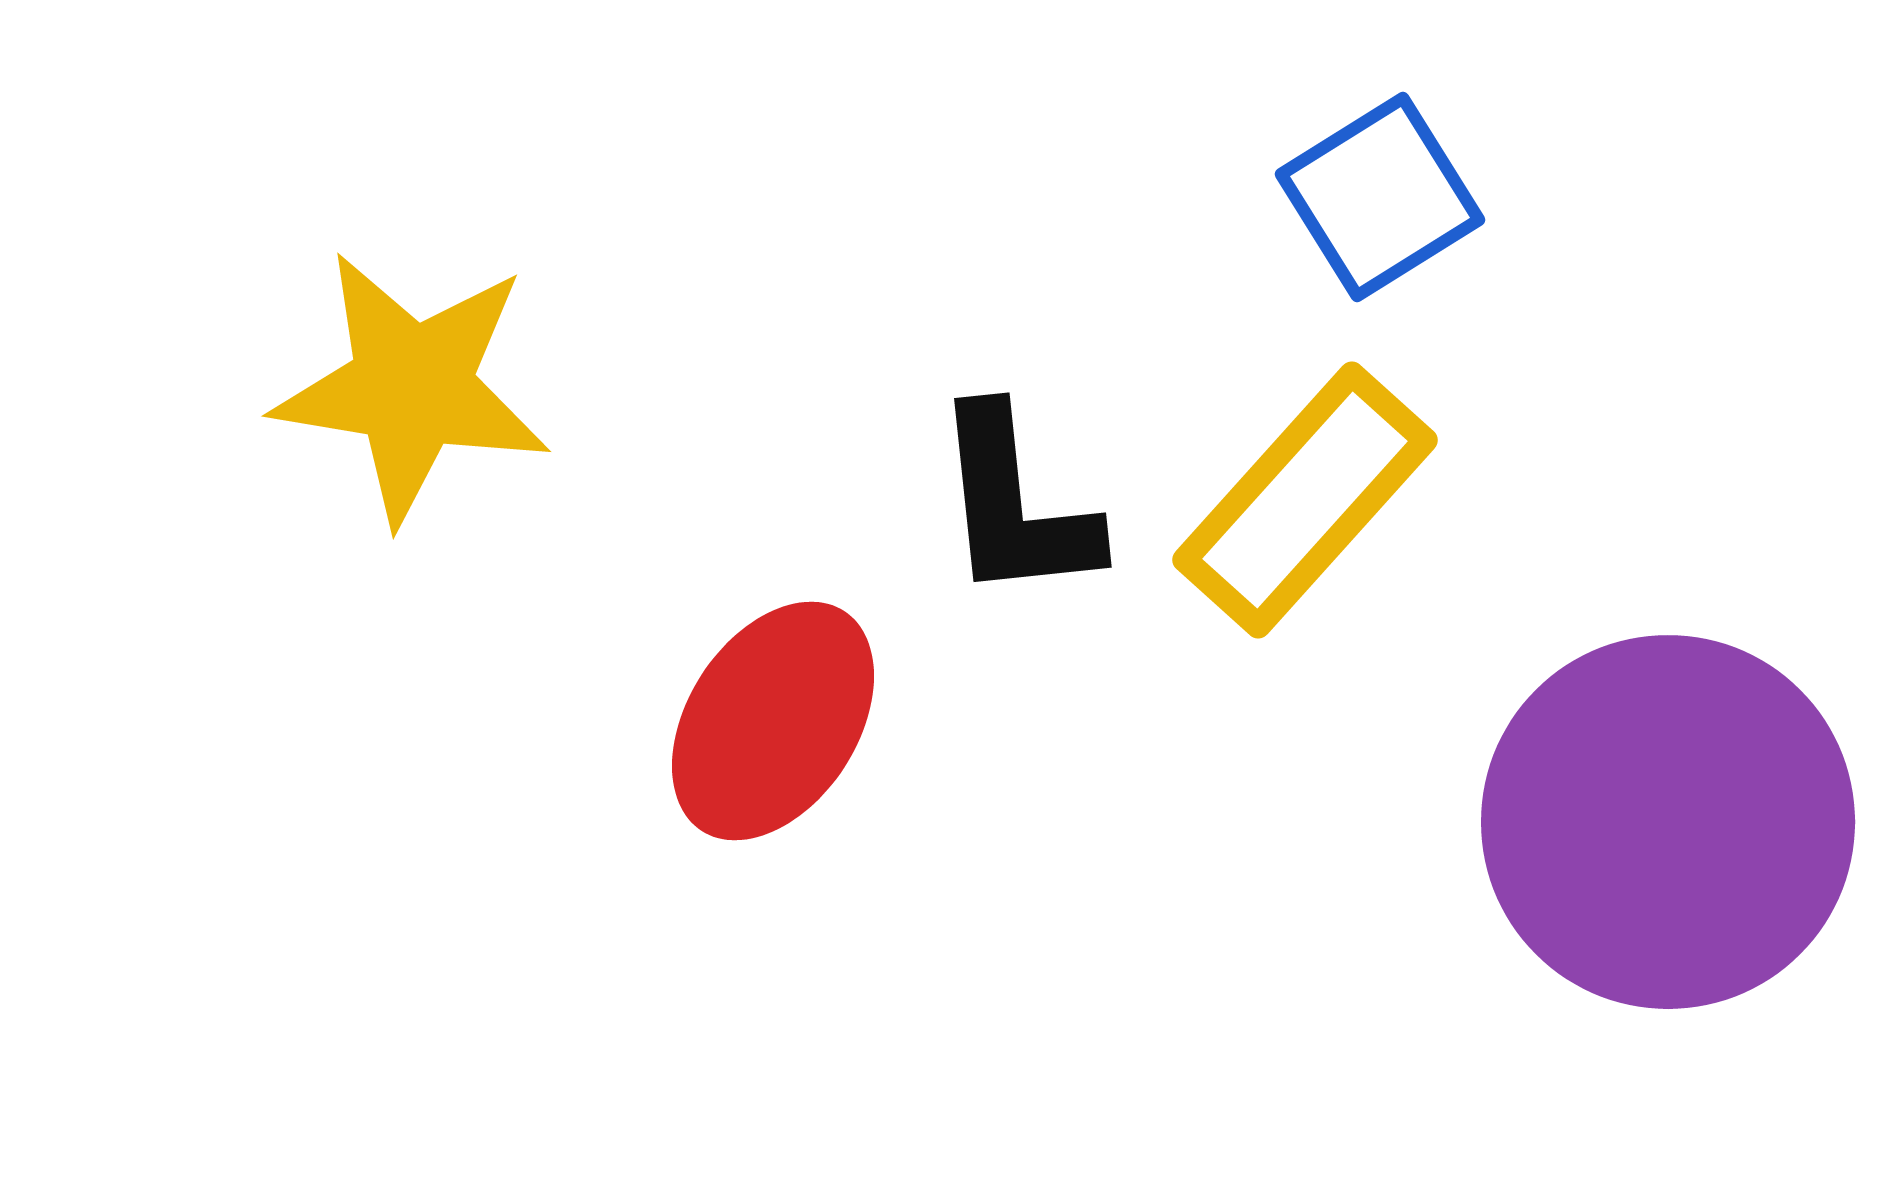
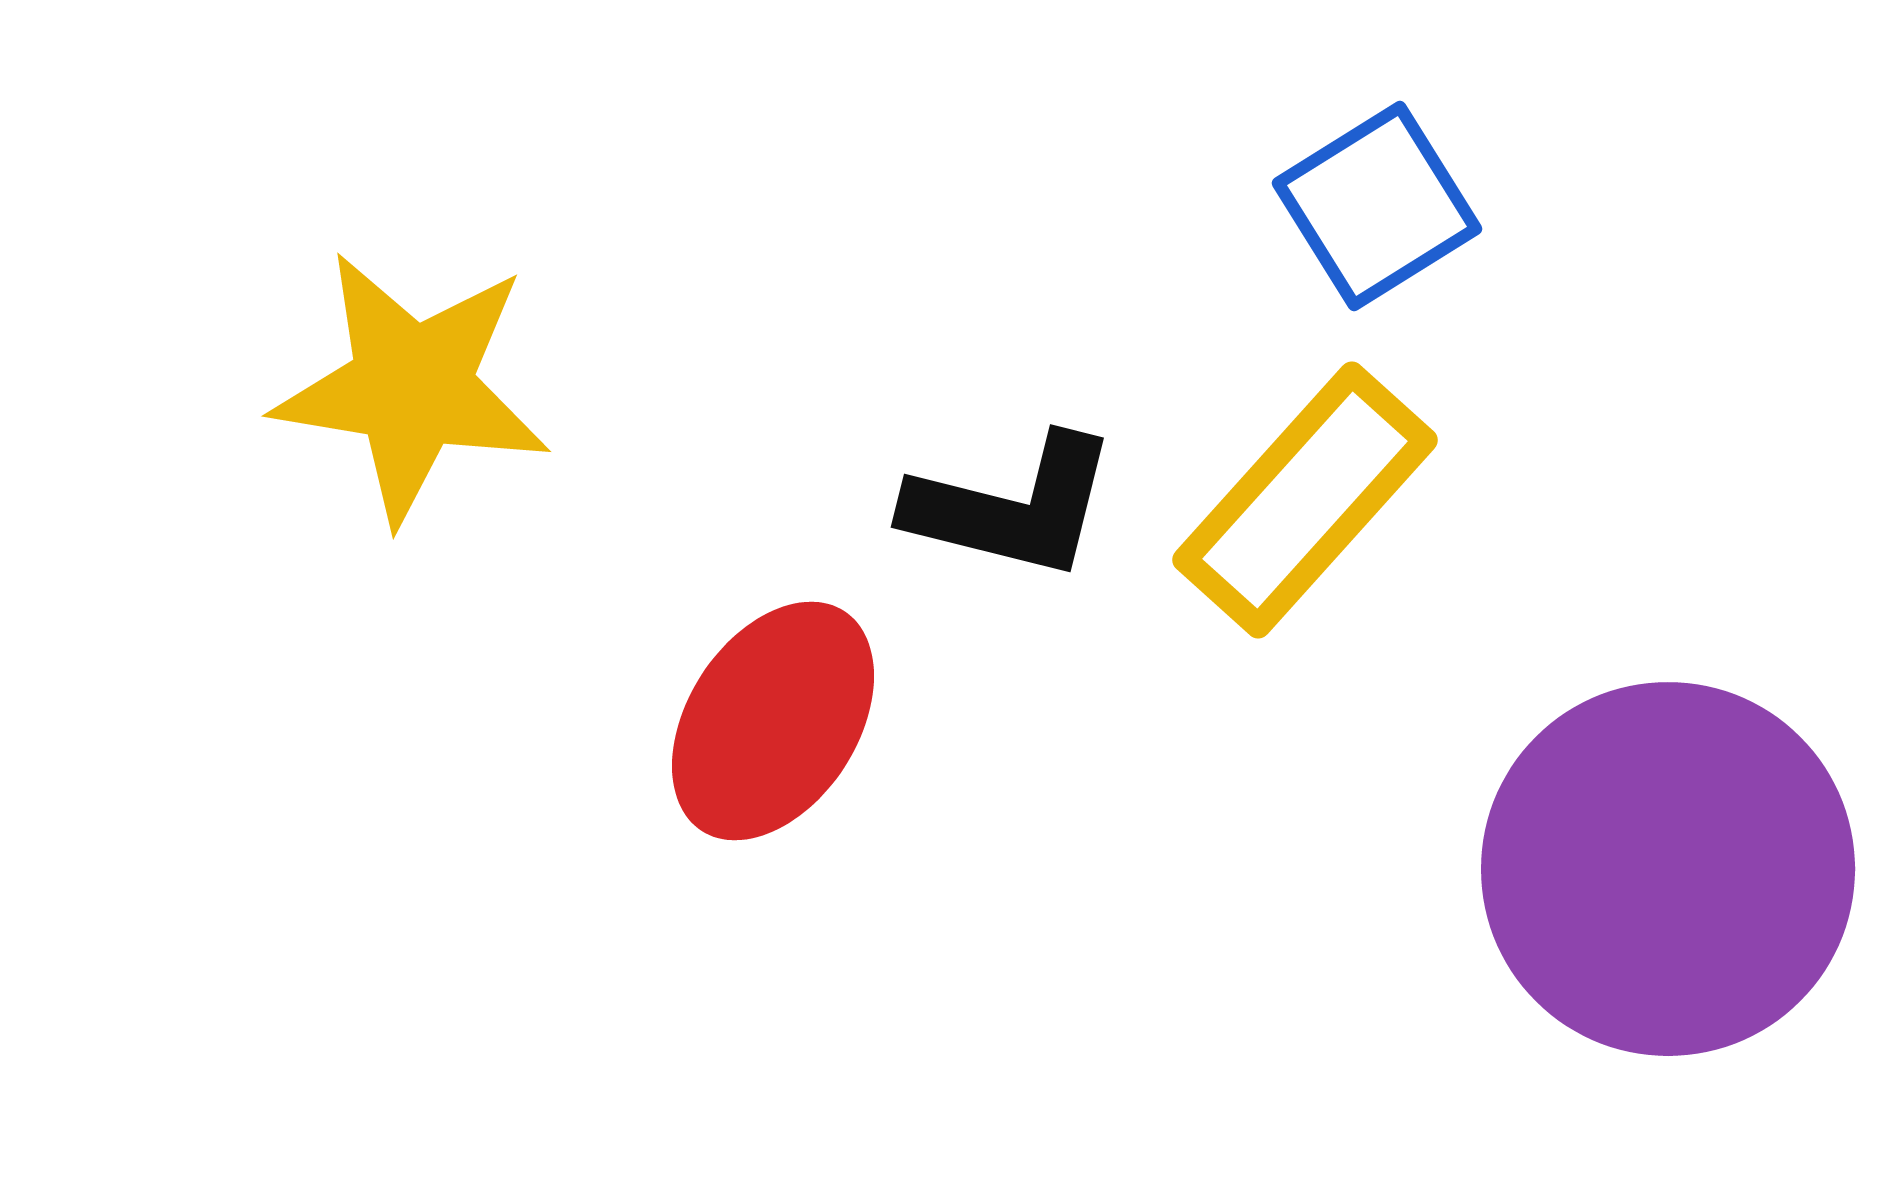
blue square: moved 3 px left, 9 px down
black L-shape: moved 3 px left, 2 px down; rotated 70 degrees counterclockwise
purple circle: moved 47 px down
